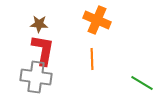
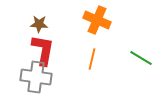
orange line: rotated 15 degrees clockwise
green line: moved 1 px left, 25 px up
